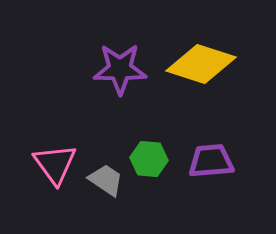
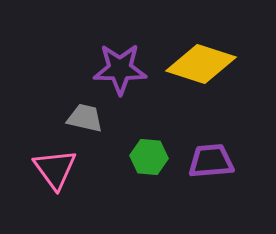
green hexagon: moved 2 px up
pink triangle: moved 5 px down
gray trapezoid: moved 21 px left, 62 px up; rotated 21 degrees counterclockwise
